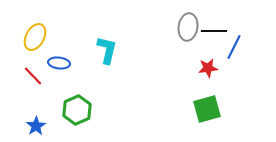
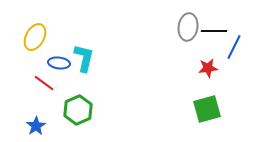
cyan L-shape: moved 23 px left, 8 px down
red line: moved 11 px right, 7 px down; rotated 10 degrees counterclockwise
green hexagon: moved 1 px right
